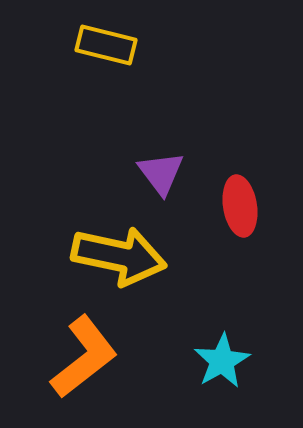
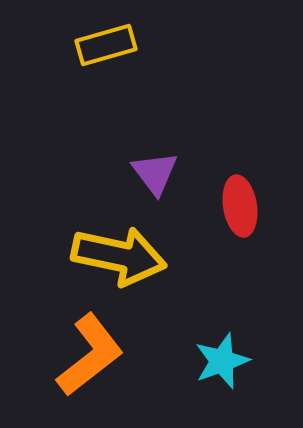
yellow rectangle: rotated 30 degrees counterclockwise
purple triangle: moved 6 px left
orange L-shape: moved 6 px right, 2 px up
cyan star: rotated 10 degrees clockwise
